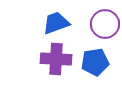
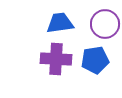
blue trapezoid: moved 4 px right; rotated 12 degrees clockwise
blue pentagon: moved 2 px up
